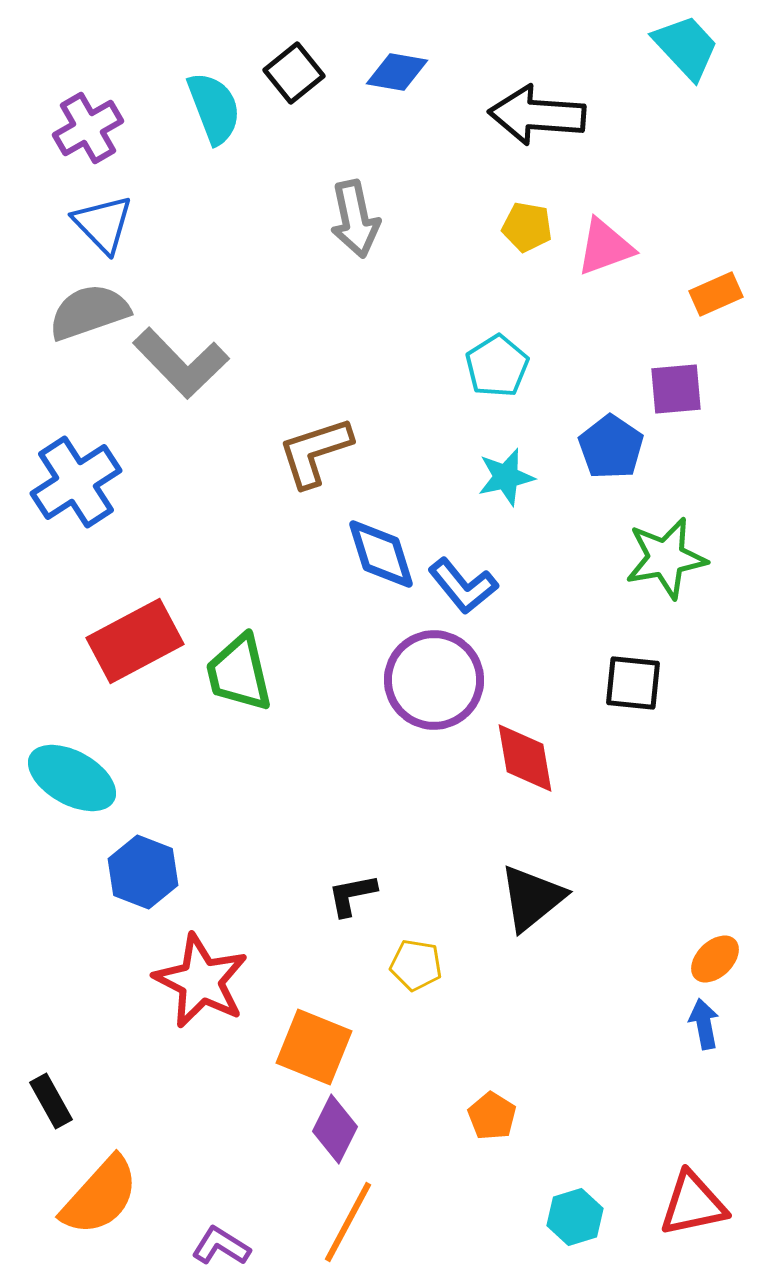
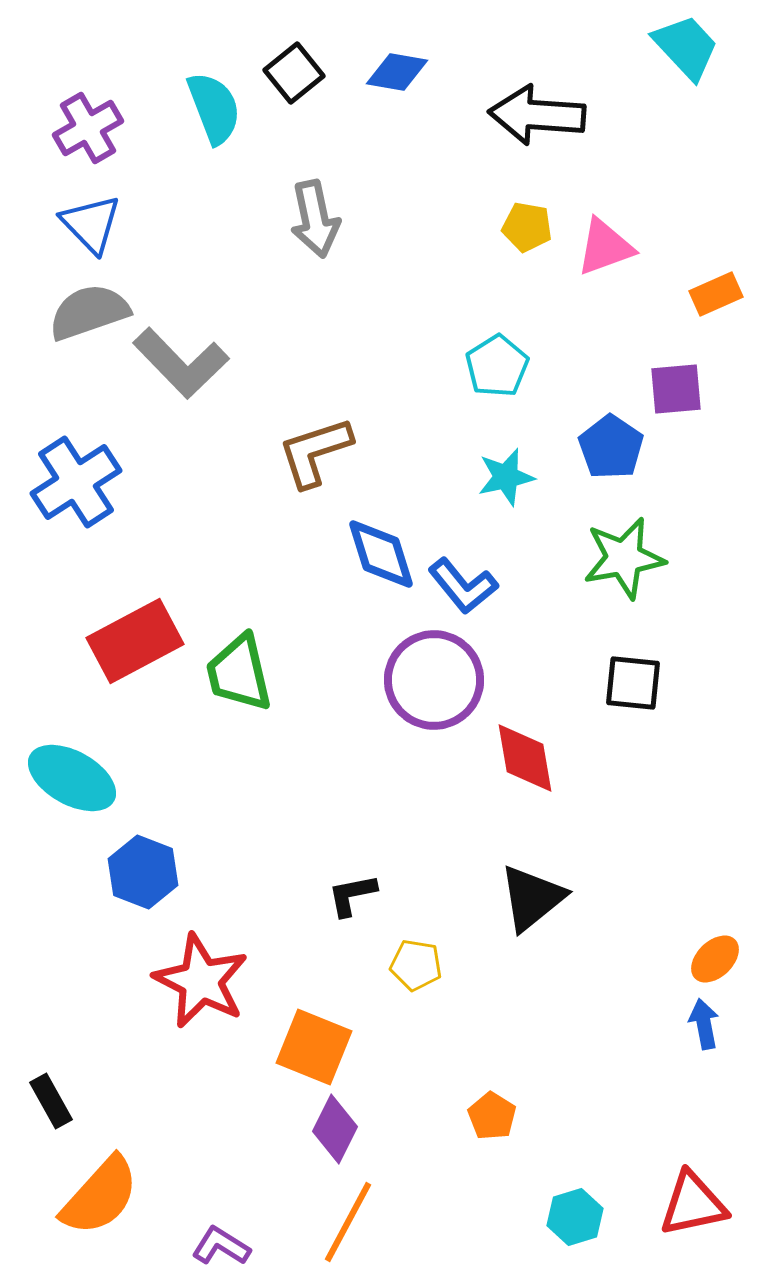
gray arrow at (355, 219): moved 40 px left
blue triangle at (103, 224): moved 12 px left
green star at (666, 558): moved 42 px left
